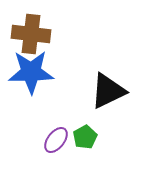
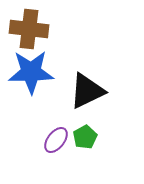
brown cross: moved 2 px left, 5 px up
black triangle: moved 21 px left
